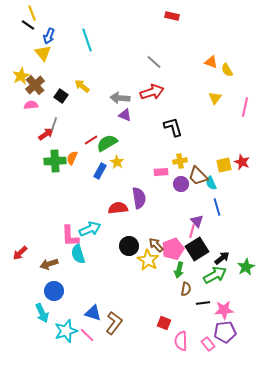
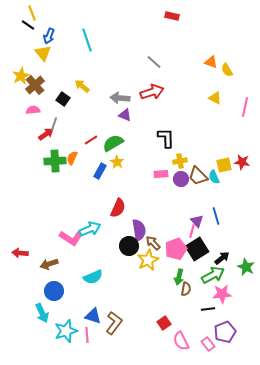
black square at (61, 96): moved 2 px right, 3 px down
yellow triangle at (215, 98): rotated 40 degrees counterclockwise
pink semicircle at (31, 105): moved 2 px right, 5 px down
black L-shape at (173, 127): moved 7 px left, 11 px down; rotated 15 degrees clockwise
green semicircle at (107, 143): moved 6 px right
red star at (242, 162): rotated 14 degrees counterclockwise
pink rectangle at (161, 172): moved 2 px down
cyan semicircle at (211, 183): moved 3 px right, 6 px up
purple circle at (181, 184): moved 5 px up
purple semicircle at (139, 198): moved 32 px down
blue line at (217, 207): moved 1 px left, 9 px down
red semicircle at (118, 208): rotated 120 degrees clockwise
pink L-shape at (70, 236): moved 1 px right, 2 px down; rotated 55 degrees counterclockwise
brown arrow at (156, 245): moved 3 px left, 2 px up
pink pentagon at (173, 249): moved 3 px right
red arrow at (20, 253): rotated 49 degrees clockwise
cyan semicircle at (78, 254): moved 15 px right, 23 px down; rotated 96 degrees counterclockwise
yellow star at (148, 260): rotated 15 degrees clockwise
green star at (246, 267): rotated 18 degrees counterclockwise
green arrow at (179, 270): moved 7 px down
green arrow at (215, 275): moved 2 px left
black line at (203, 303): moved 5 px right, 6 px down
pink star at (224, 310): moved 2 px left, 16 px up
blue triangle at (93, 313): moved 3 px down
red square at (164, 323): rotated 32 degrees clockwise
purple pentagon at (225, 332): rotated 15 degrees counterclockwise
pink line at (87, 335): rotated 42 degrees clockwise
pink semicircle at (181, 341): rotated 24 degrees counterclockwise
